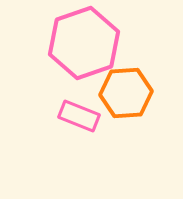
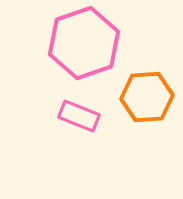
orange hexagon: moved 21 px right, 4 px down
